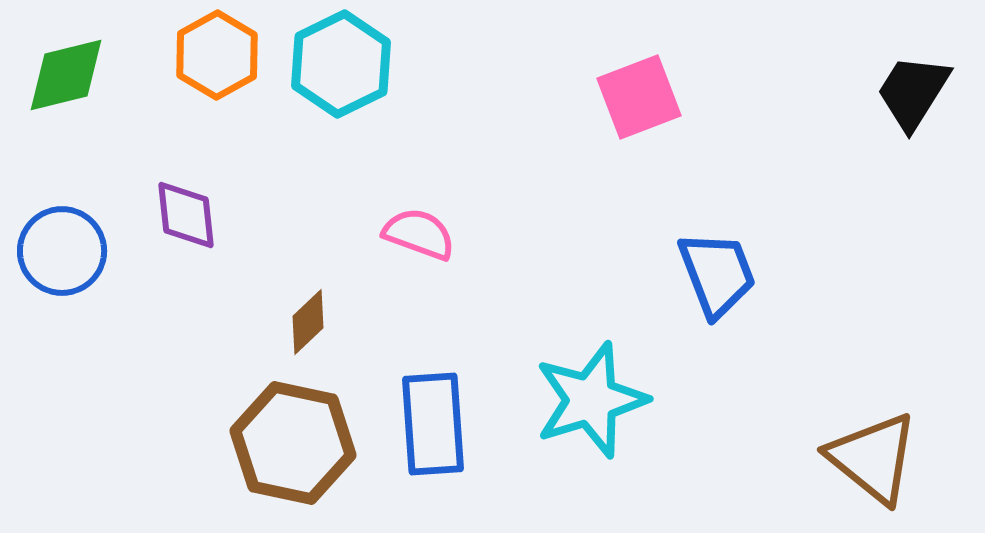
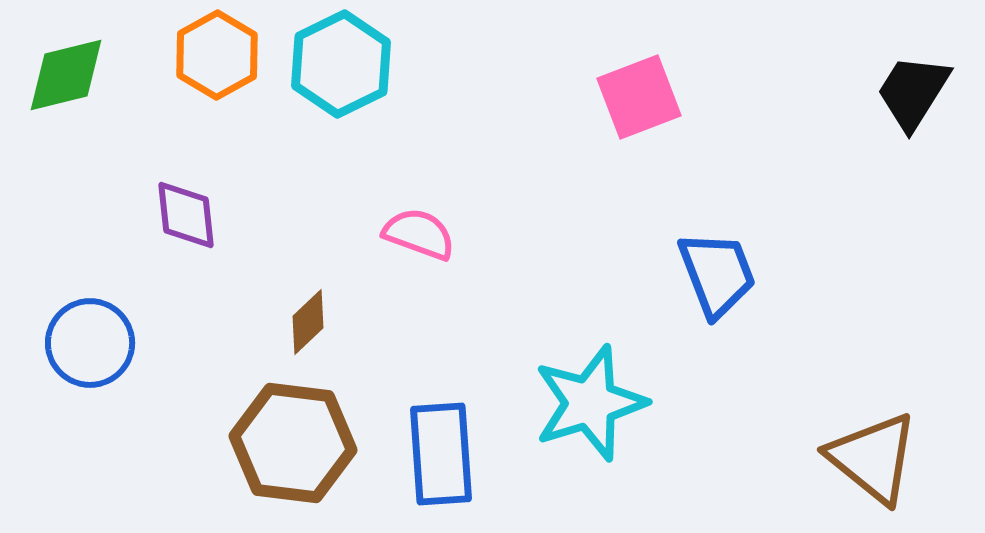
blue circle: moved 28 px right, 92 px down
cyan star: moved 1 px left, 3 px down
blue rectangle: moved 8 px right, 30 px down
brown hexagon: rotated 5 degrees counterclockwise
